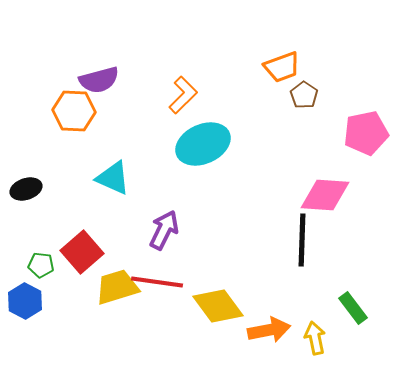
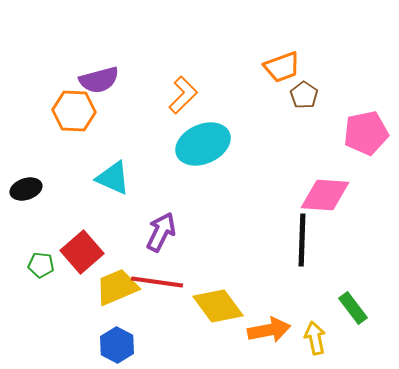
purple arrow: moved 3 px left, 2 px down
yellow trapezoid: rotated 6 degrees counterclockwise
blue hexagon: moved 92 px right, 44 px down
